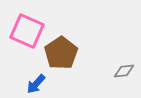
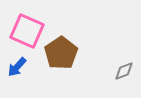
gray diamond: rotated 15 degrees counterclockwise
blue arrow: moved 19 px left, 17 px up
